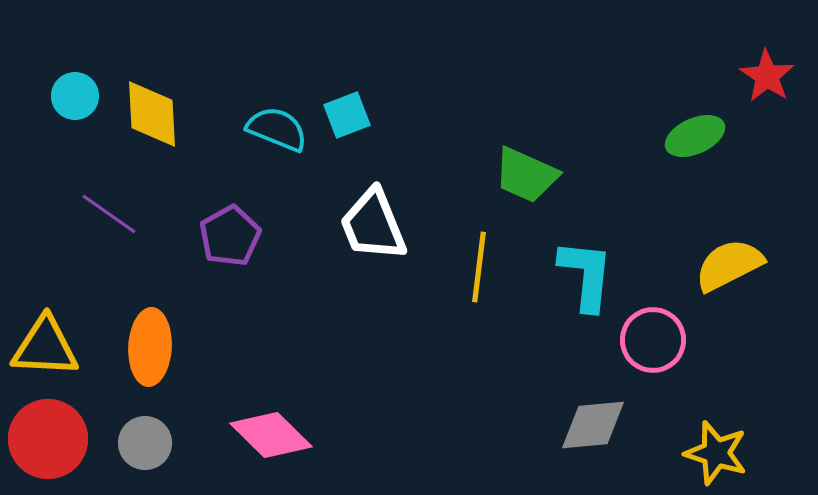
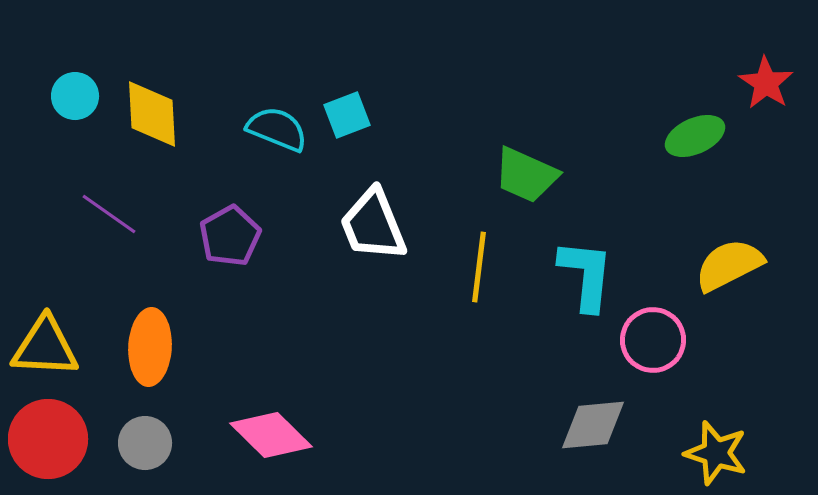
red star: moved 1 px left, 7 px down
